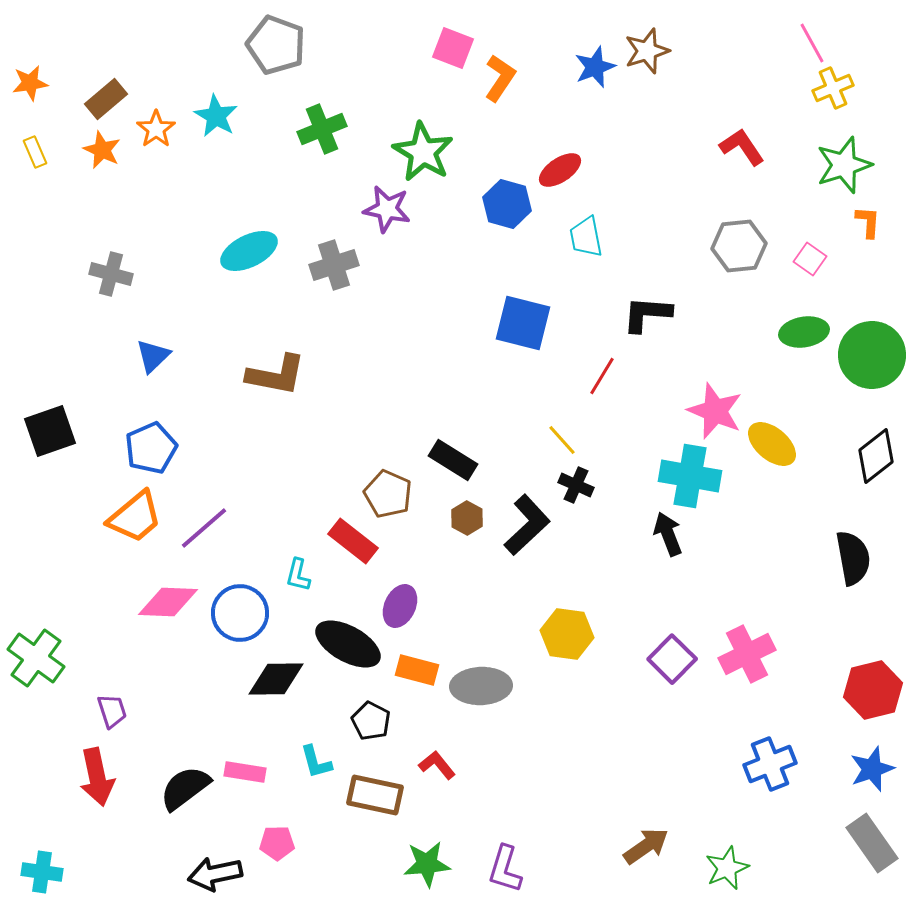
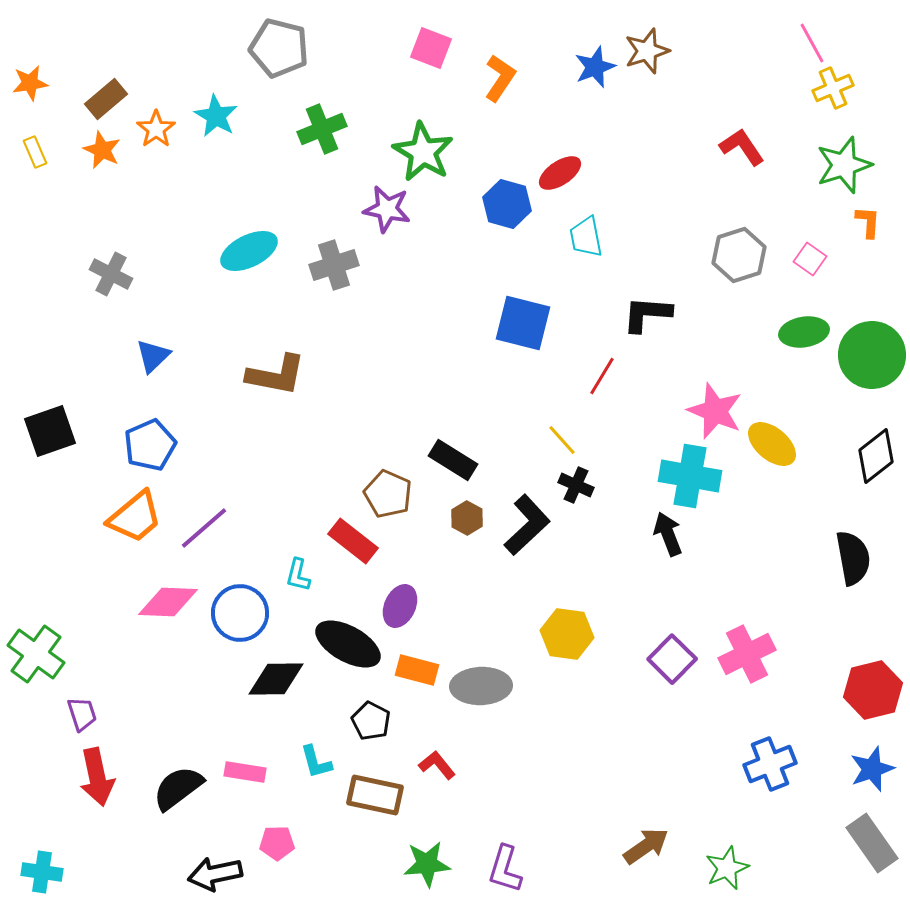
gray pentagon at (276, 45): moved 3 px right, 3 px down; rotated 6 degrees counterclockwise
pink square at (453, 48): moved 22 px left
red ellipse at (560, 170): moved 3 px down
gray hexagon at (739, 246): moved 9 px down; rotated 12 degrees counterclockwise
gray cross at (111, 274): rotated 12 degrees clockwise
blue pentagon at (151, 448): moved 1 px left, 3 px up
green cross at (36, 658): moved 4 px up
purple trapezoid at (112, 711): moved 30 px left, 3 px down
black semicircle at (185, 788): moved 7 px left
